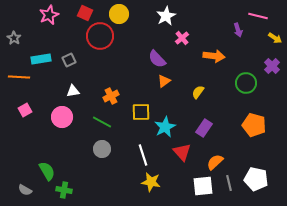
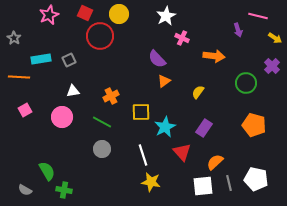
pink cross: rotated 24 degrees counterclockwise
